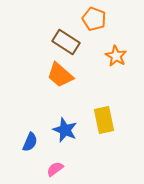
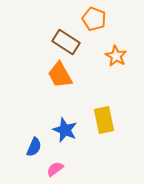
orange trapezoid: rotated 20 degrees clockwise
blue semicircle: moved 4 px right, 5 px down
